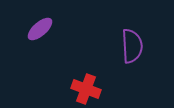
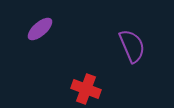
purple semicircle: rotated 20 degrees counterclockwise
